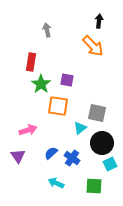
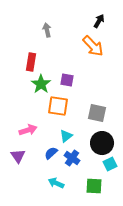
black arrow: rotated 24 degrees clockwise
cyan triangle: moved 14 px left, 8 px down
